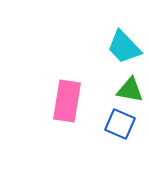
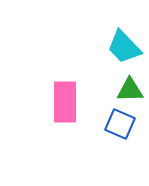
green triangle: rotated 12 degrees counterclockwise
pink rectangle: moved 2 px left, 1 px down; rotated 9 degrees counterclockwise
